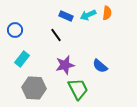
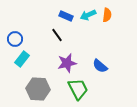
orange semicircle: moved 2 px down
blue circle: moved 9 px down
black line: moved 1 px right
purple star: moved 2 px right, 2 px up
gray hexagon: moved 4 px right, 1 px down
